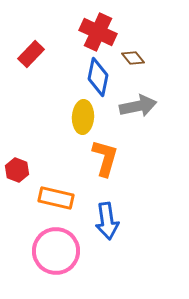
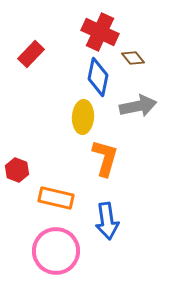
red cross: moved 2 px right
